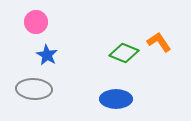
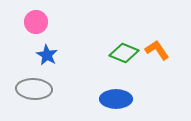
orange L-shape: moved 2 px left, 8 px down
